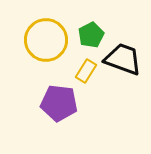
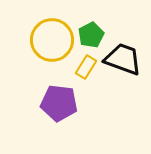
yellow circle: moved 6 px right
yellow rectangle: moved 4 px up
